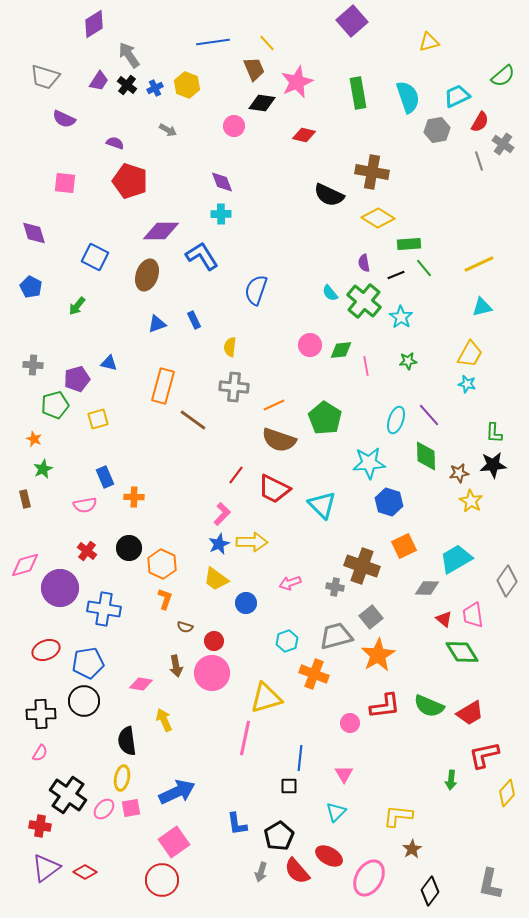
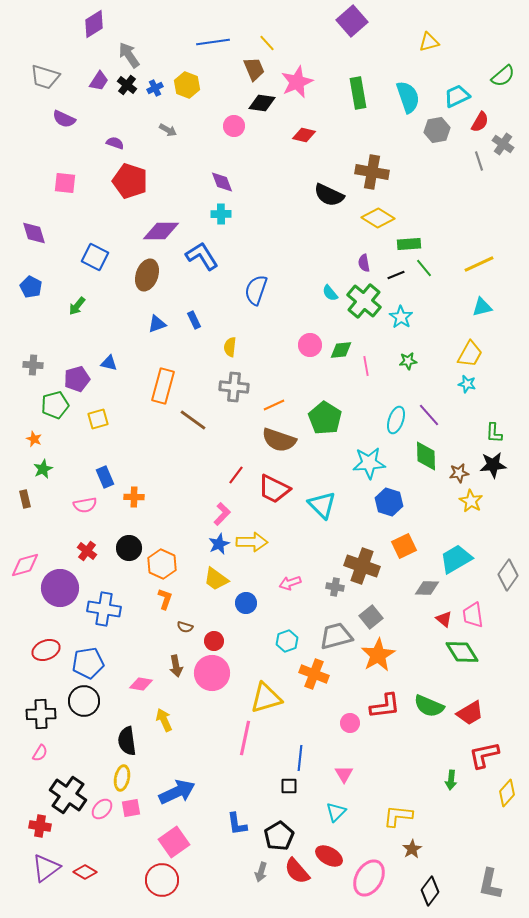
gray diamond at (507, 581): moved 1 px right, 6 px up
pink ellipse at (104, 809): moved 2 px left
